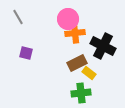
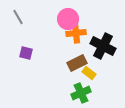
orange cross: moved 1 px right
green cross: rotated 18 degrees counterclockwise
